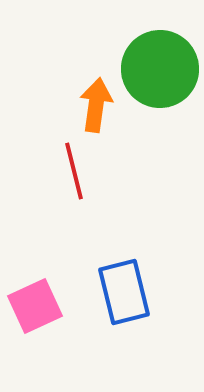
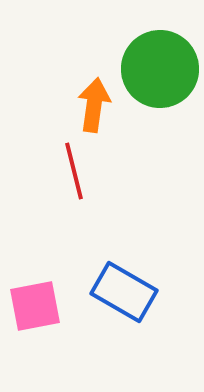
orange arrow: moved 2 px left
blue rectangle: rotated 46 degrees counterclockwise
pink square: rotated 14 degrees clockwise
